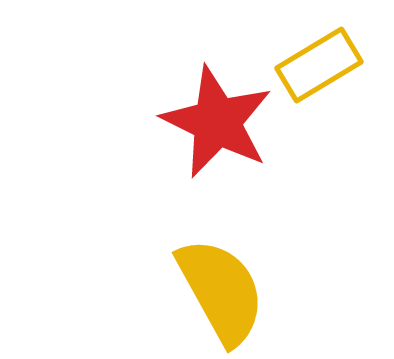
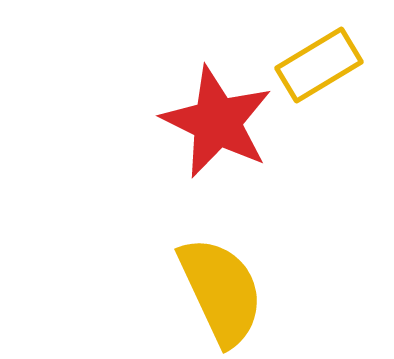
yellow semicircle: rotated 4 degrees clockwise
